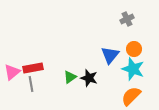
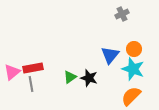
gray cross: moved 5 px left, 5 px up
